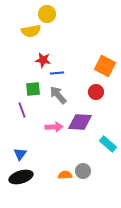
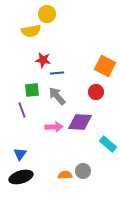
green square: moved 1 px left, 1 px down
gray arrow: moved 1 px left, 1 px down
